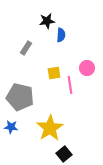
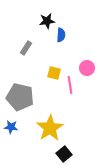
yellow square: rotated 24 degrees clockwise
